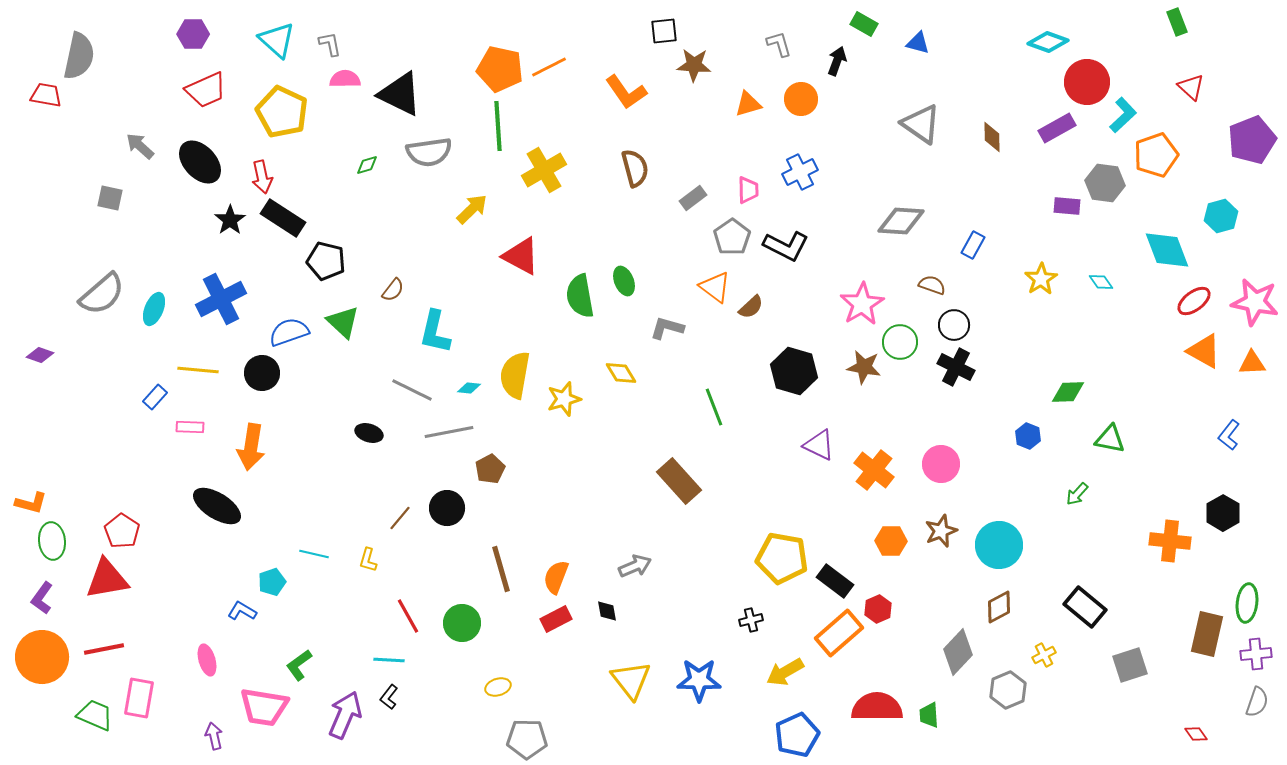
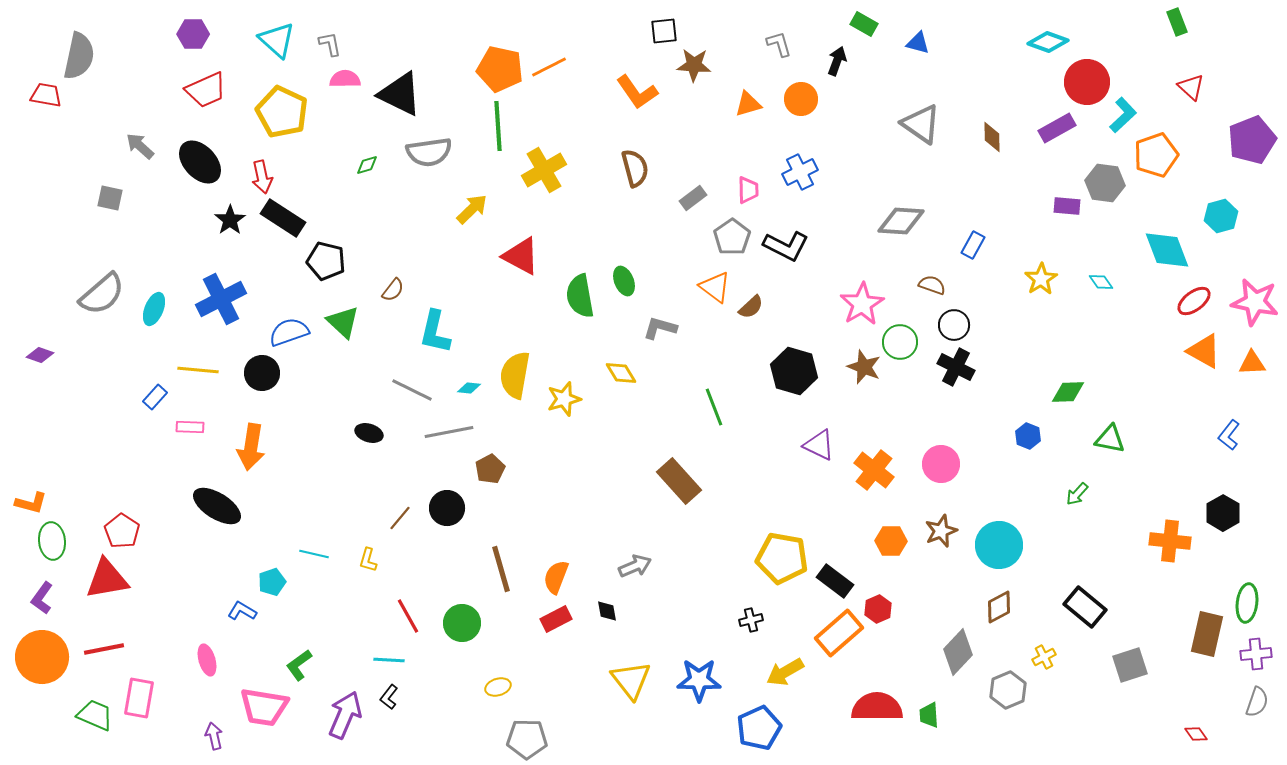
orange L-shape at (626, 92): moved 11 px right
gray L-shape at (667, 328): moved 7 px left
brown star at (864, 367): rotated 12 degrees clockwise
yellow cross at (1044, 655): moved 2 px down
blue pentagon at (797, 735): moved 38 px left, 7 px up
